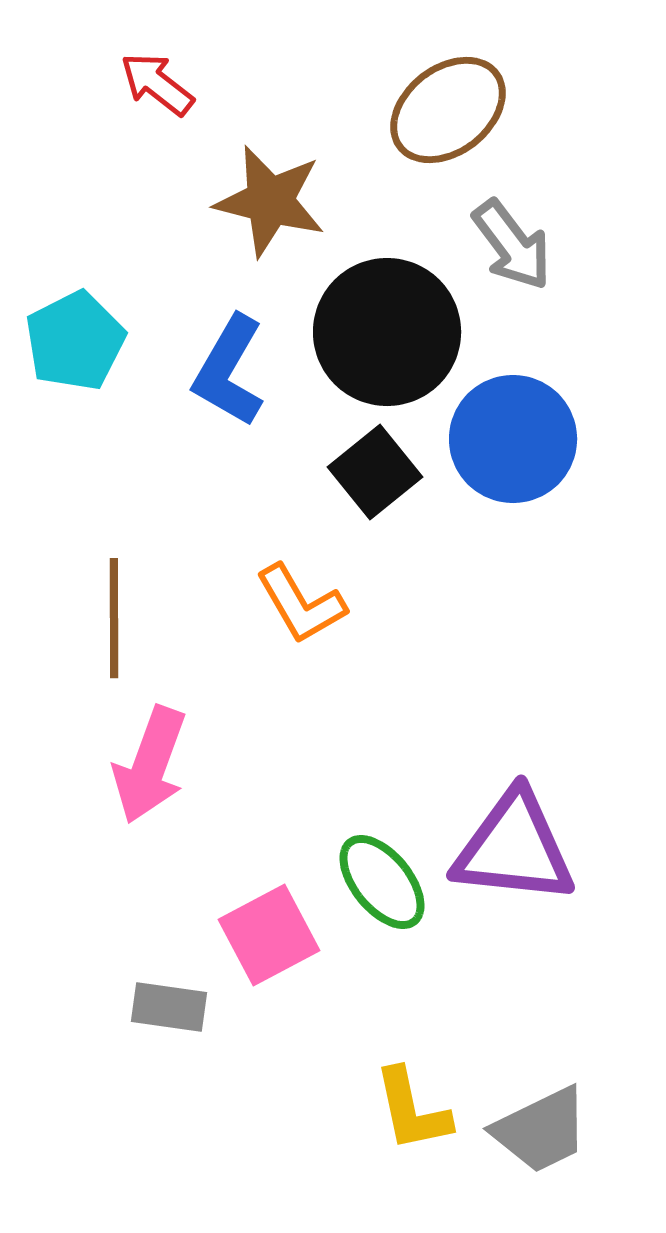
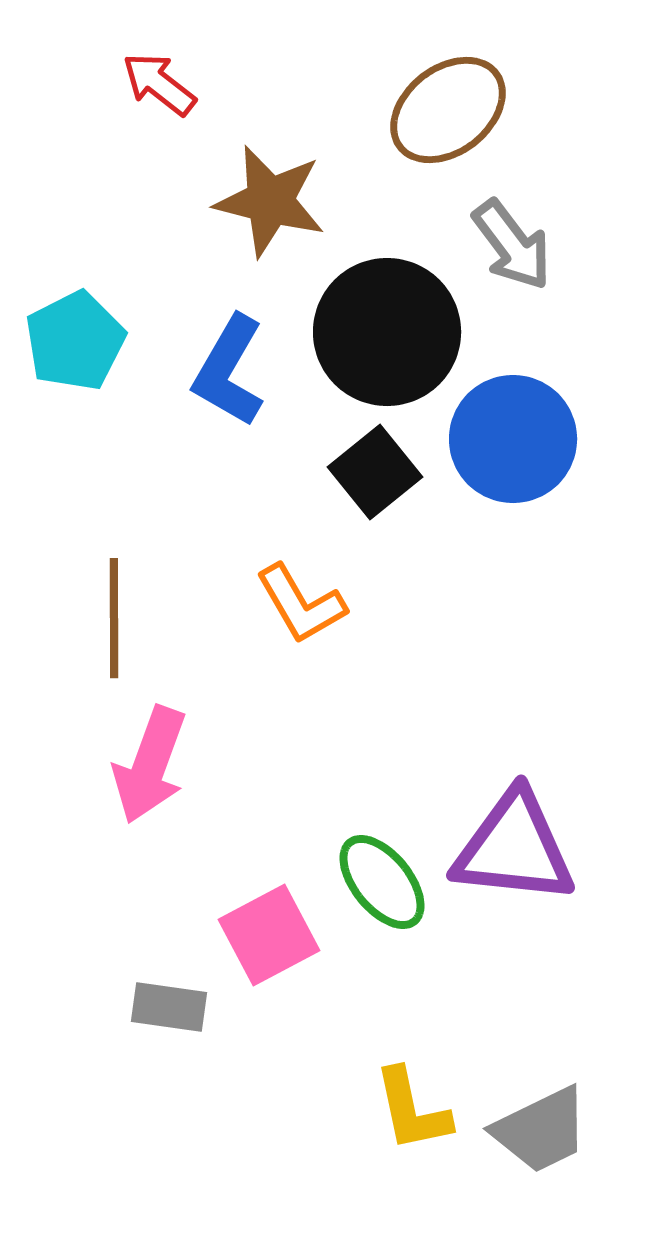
red arrow: moved 2 px right
